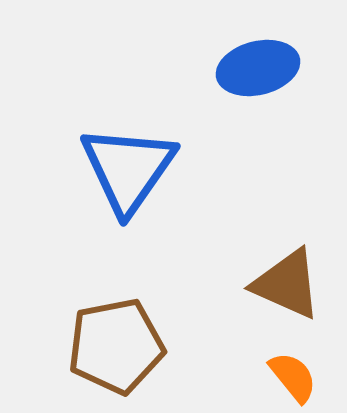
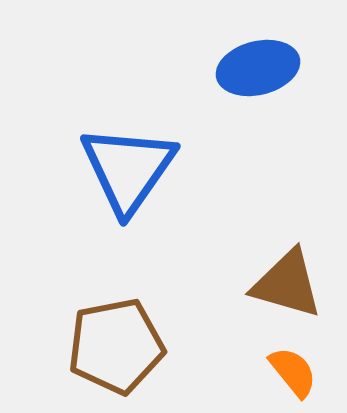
brown triangle: rotated 8 degrees counterclockwise
orange semicircle: moved 5 px up
